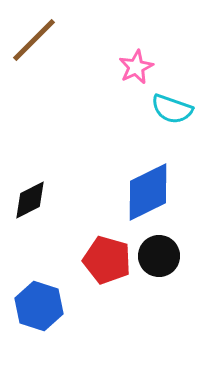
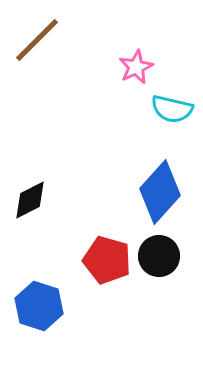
brown line: moved 3 px right
cyan semicircle: rotated 6 degrees counterclockwise
blue diamond: moved 12 px right; rotated 22 degrees counterclockwise
